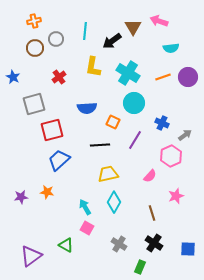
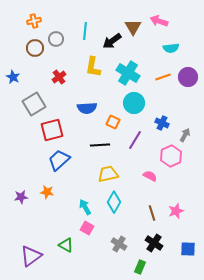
gray square: rotated 15 degrees counterclockwise
gray arrow: rotated 24 degrees counterclockwise
pink semicircle: rotated 104 degrees counterclockwise
pink star: moved 15 px down
